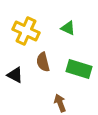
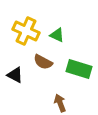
green triangle: moved 11 px left, 7 px down
brown semicircle: rotated 48 degrees counterclockwise
